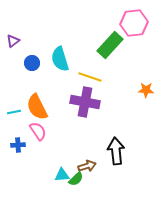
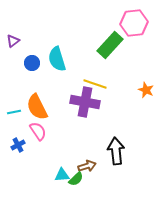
cyan semicircle: moved 3 px left
yellow line: moved 5 px right, 7 px down
orange star: rotated 21 degrees clockwise
blue cross: rotated 24 degrees counterclockwise
